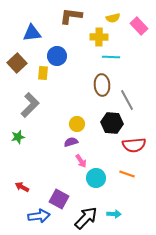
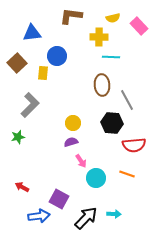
yellow circle: moved 4 px left, 1 px up
